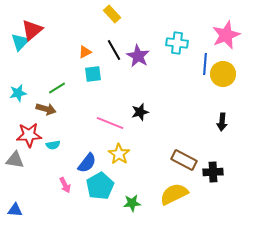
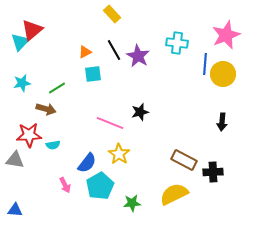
cyan star: moved 4 px right, 10 px up
